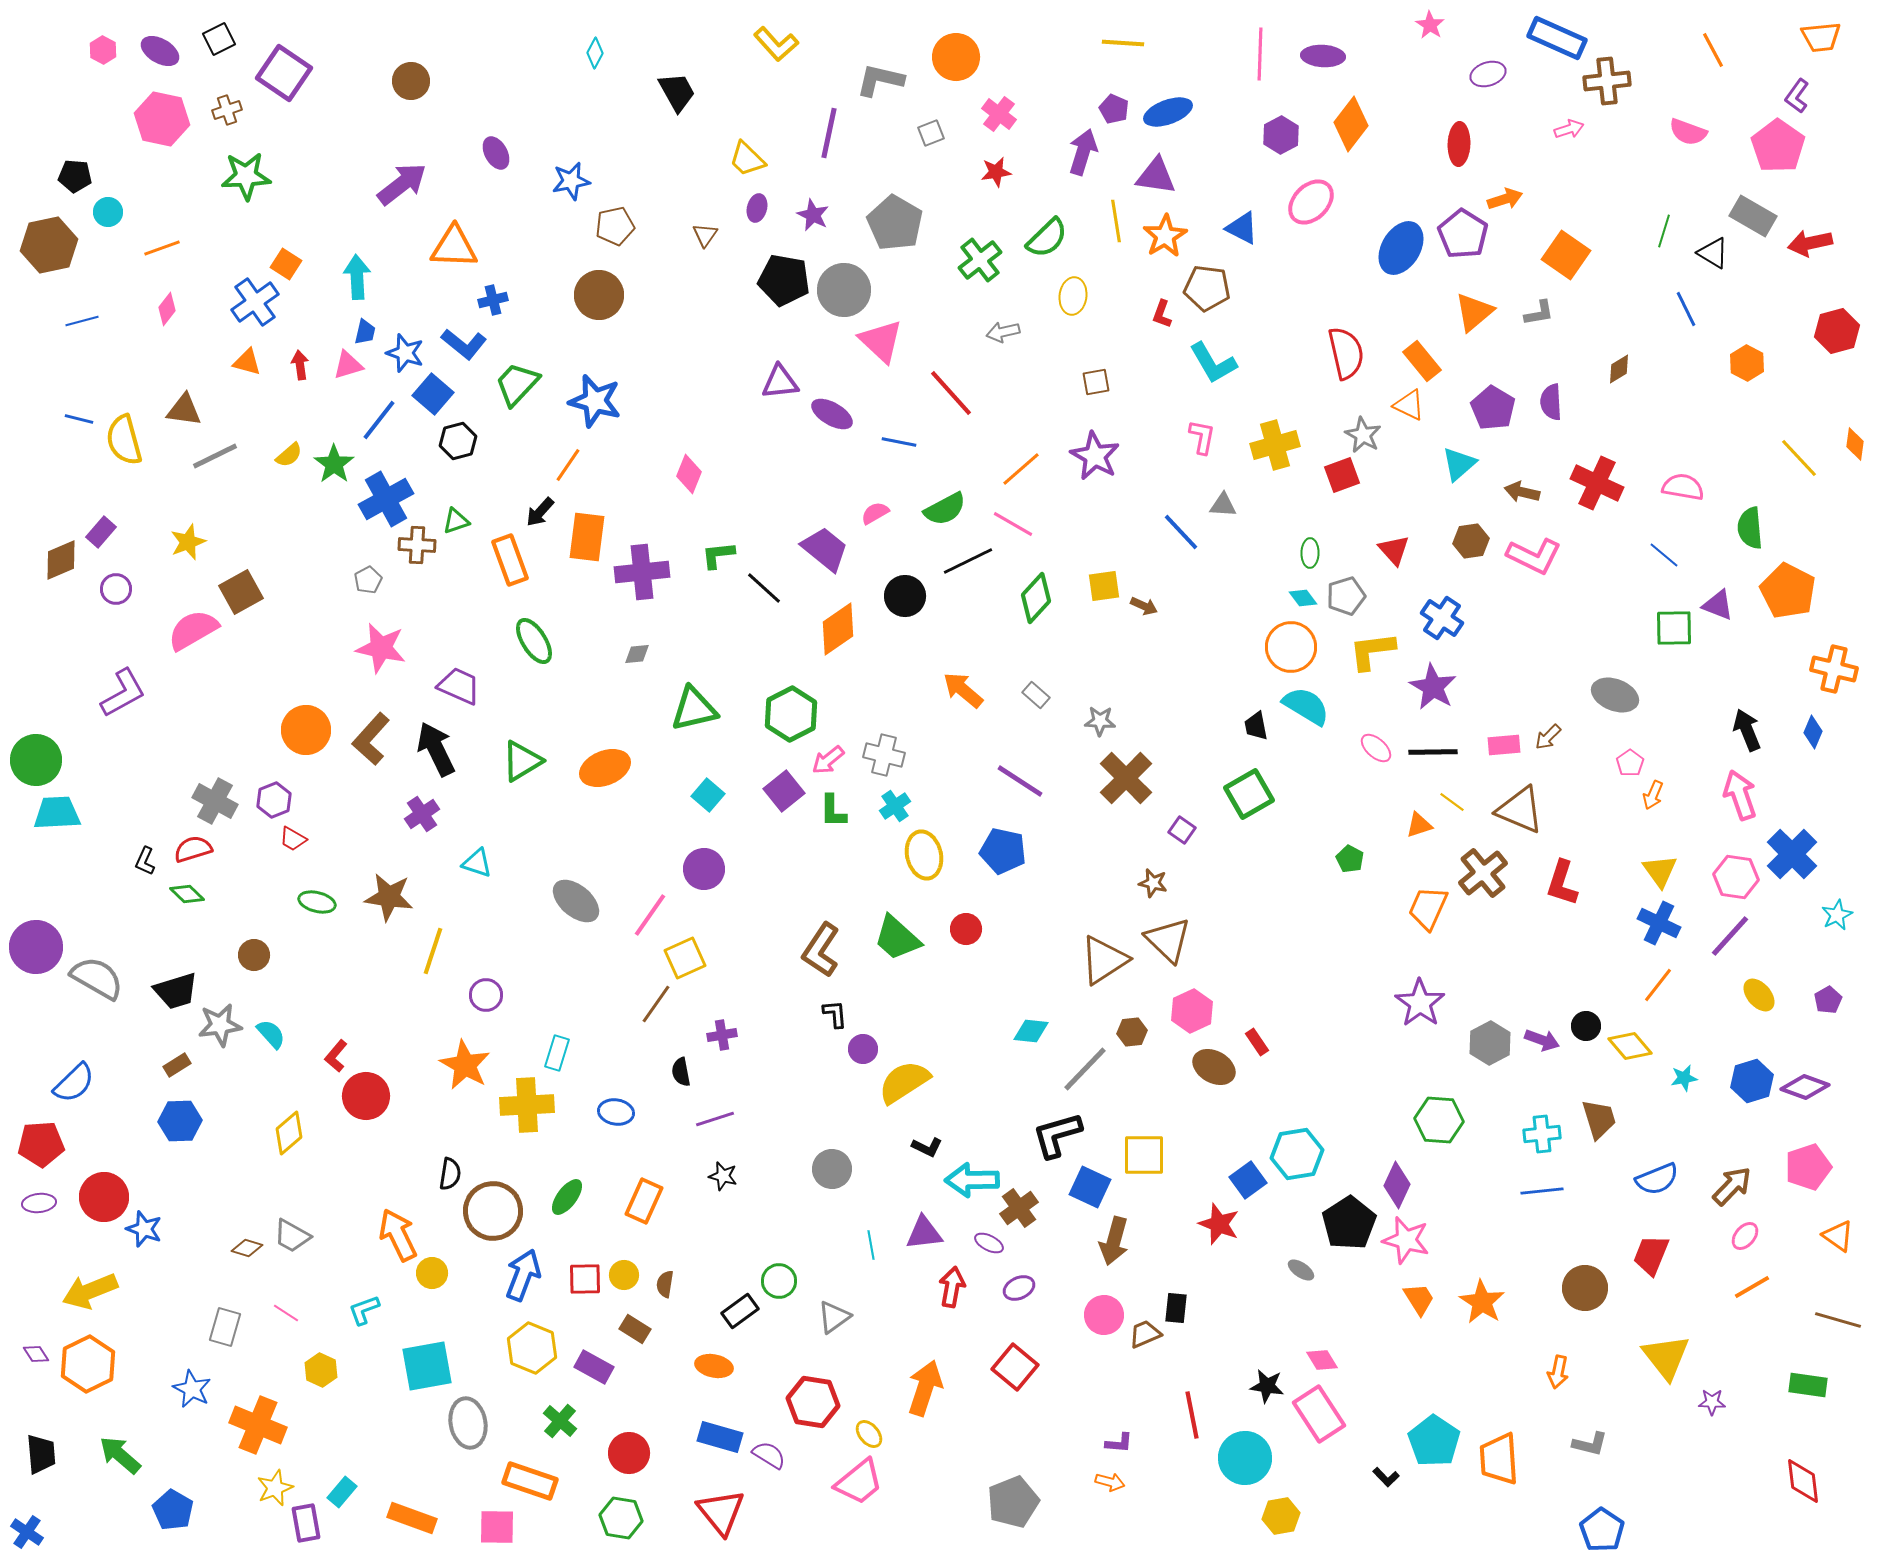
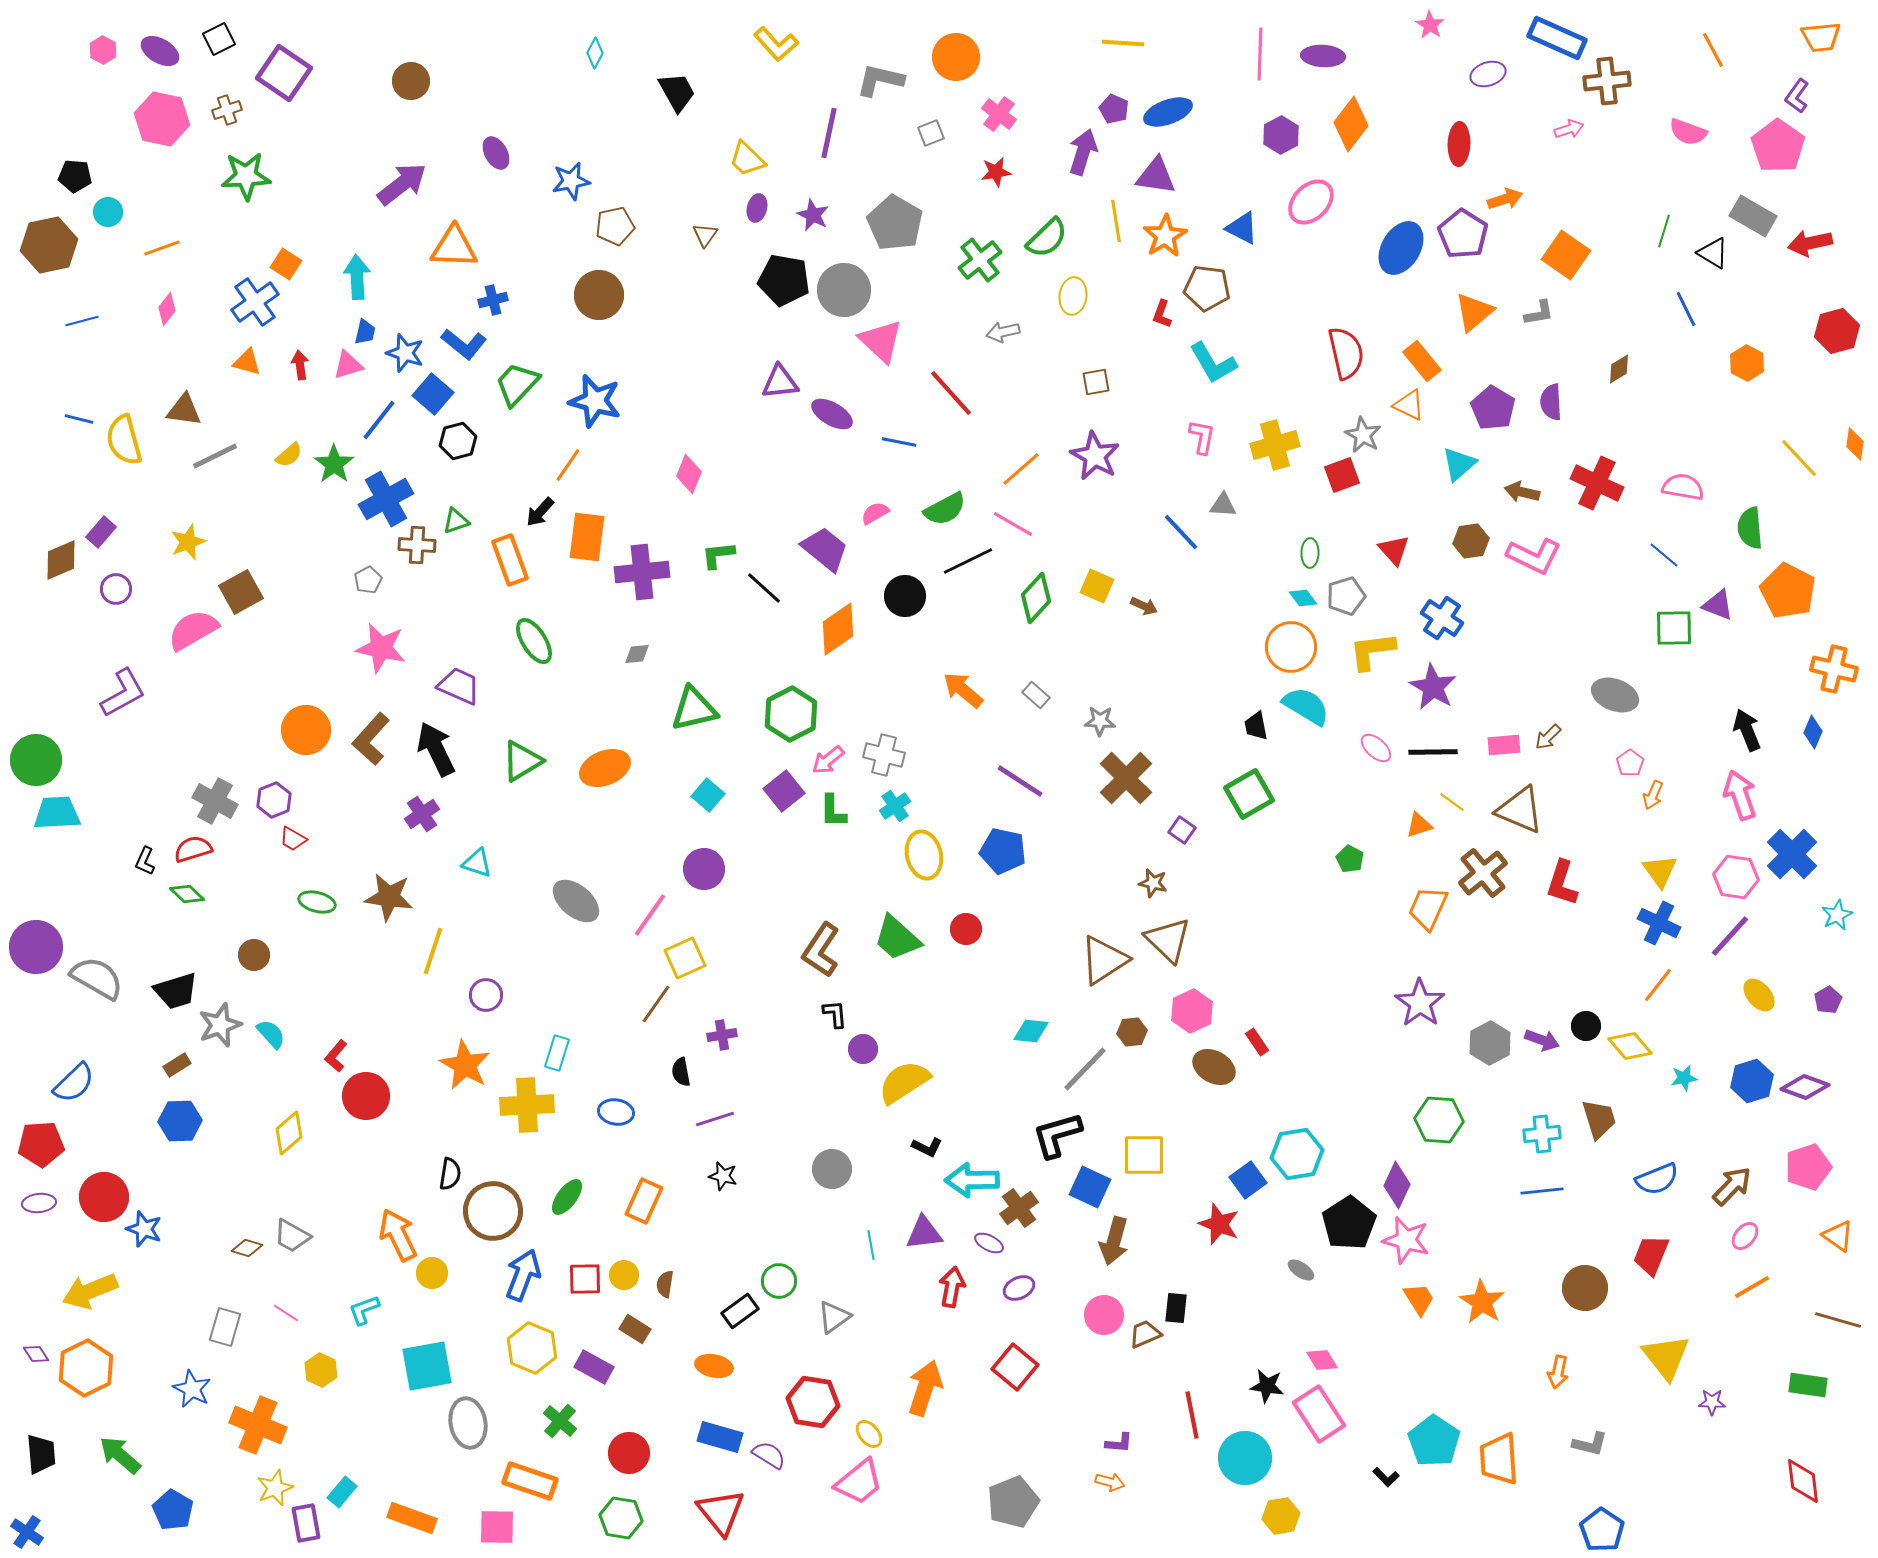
yellow square at (1104, 586): moved 7 px left; rotated 32 degrees clockwise
gray star at (220, 1025): rotated 12 degrees counterclockwise
orange hexagon at (88, 1364): moved 2 px left, 4 px down
